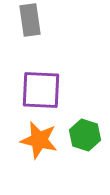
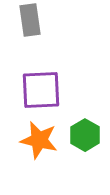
purple square: rotated 6 degrees counterclockwise
green hexagon: rotated 12 degrees clockwise
